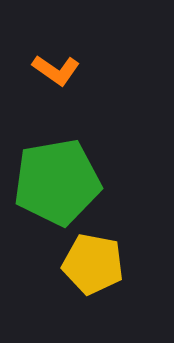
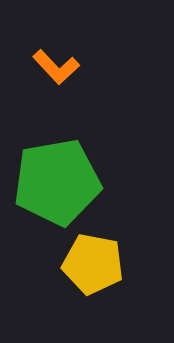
orange L-shape: moved 3 px up; rotated 12 degrees clockwise
